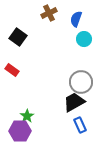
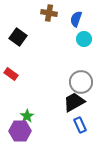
brown cross: rotated 35 degrees clockwise
red rectangle: moved 1 px left, 4 px down
